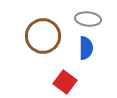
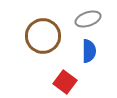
gray ellipse: rotated 25 degrees counterclockwise
blue semicircle: moved 3 px right, 3 px down
